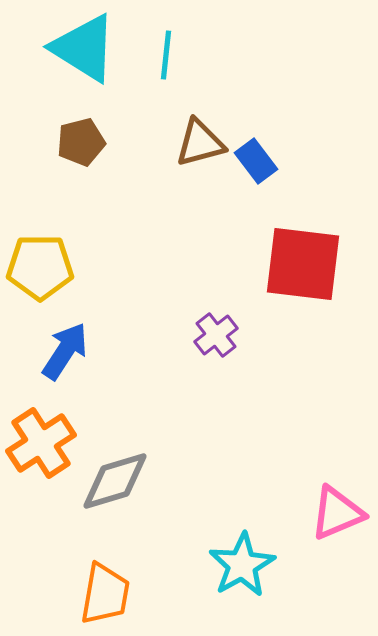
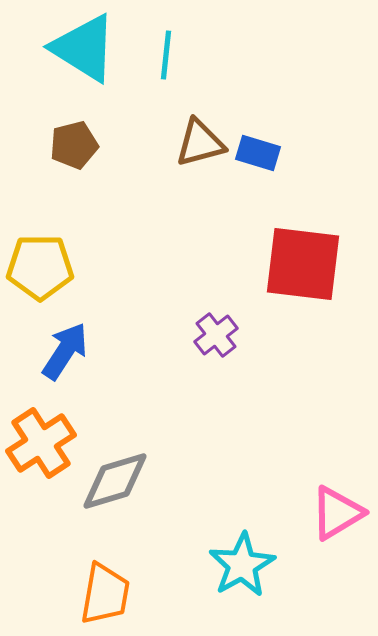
brown pentagon: moved 7 px left, 3 px down
blue rectangle: moved 2 px right, 8 px up; rotated 36 degrees counterclockwise
pink triangle: rotated 8 degrees counterclockwise
